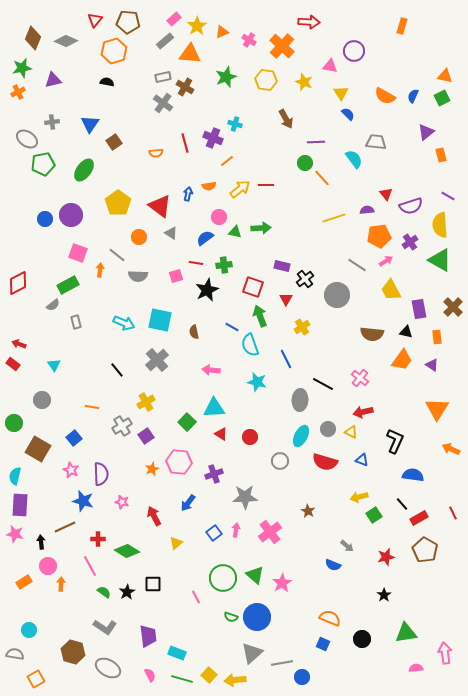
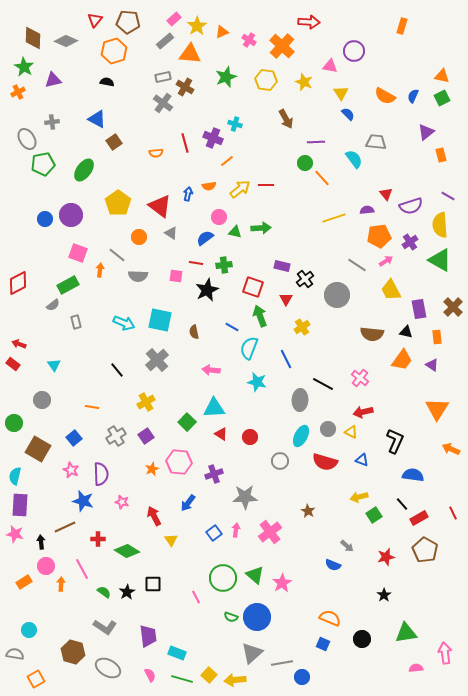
brown diamond at (33, 38): rotated 20 degrees counterclockwise
green star at (22, 68): moved 2 px right, 1 px up; rotated 30 degrees counterclockwise
orange triangle at (445, 76): moved 3 px left
blue triangle at (90, 124): moved 7 px right, 5 px up; rotated 36 degrees counterclockwise
gray ellipse at (27, 139): rotated 25 degrees clockwise
pink square at (176, 276): rotated 24 degrees clockwise
cyan semicircle at (250, 345): moved 1 px left, 3 px down; rotated 40 degrees clockwise
gray cross at (122, 426): moved 6 px left, 10 px down
yellow triangle at (176, 543): moved 5 px left, 3 px up; rotated 24 degrees counterclockwise
pink circle at (48, 566): moved 2 px left
pink line at (90, 566): moved 8 px left, 3 px down
